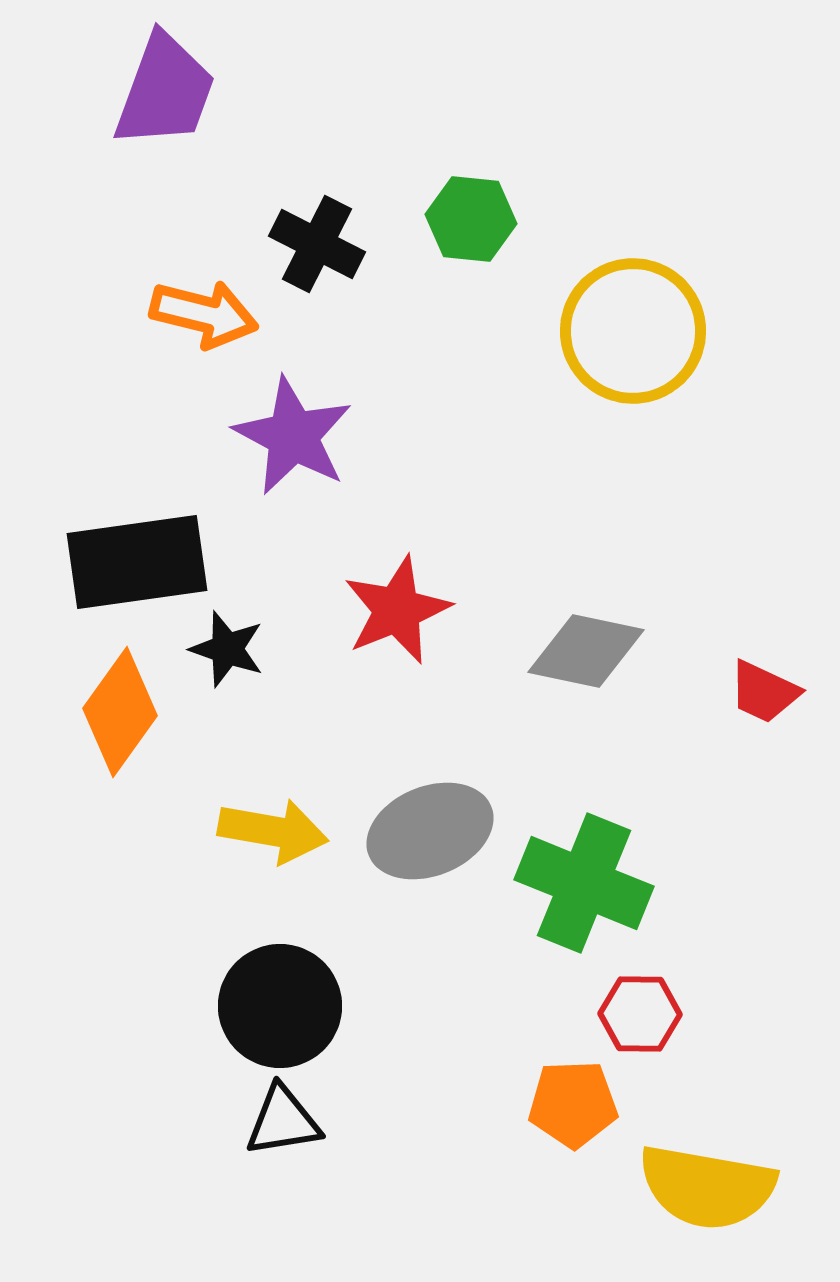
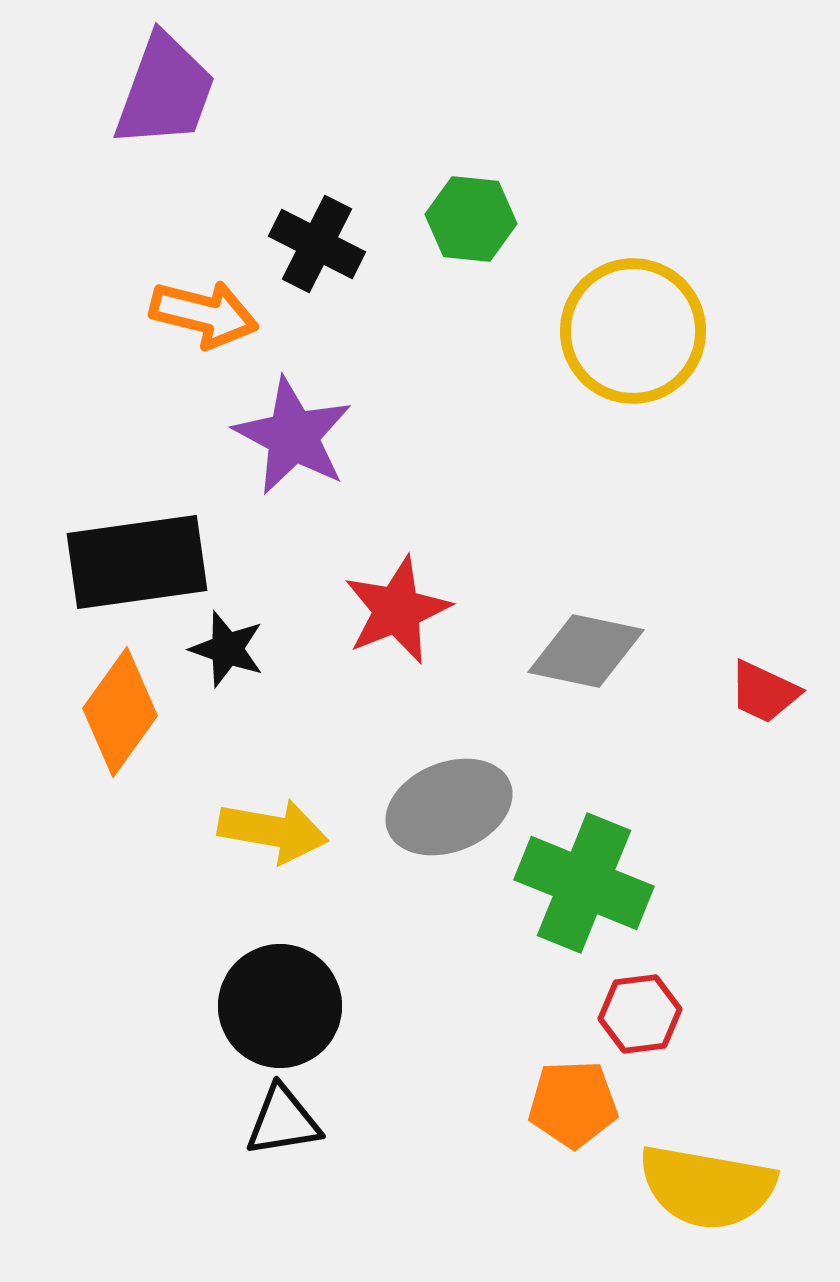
gray ellipse: moved 19 px right, 24 px up
red hexagon: rotated 8 degrees counterclockwise
